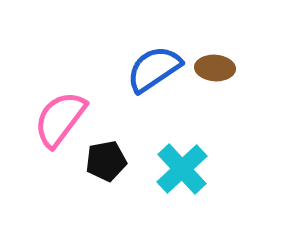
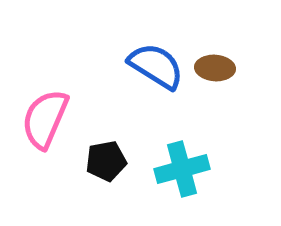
blue semicircle: moved 2 px right, 3 px up; rotated 66 degrees clockwise
pink semicircle: moved 15 px left; rotated 14 degrees counterclockwise
cyan cross: rotated 28 degrees clockwise
